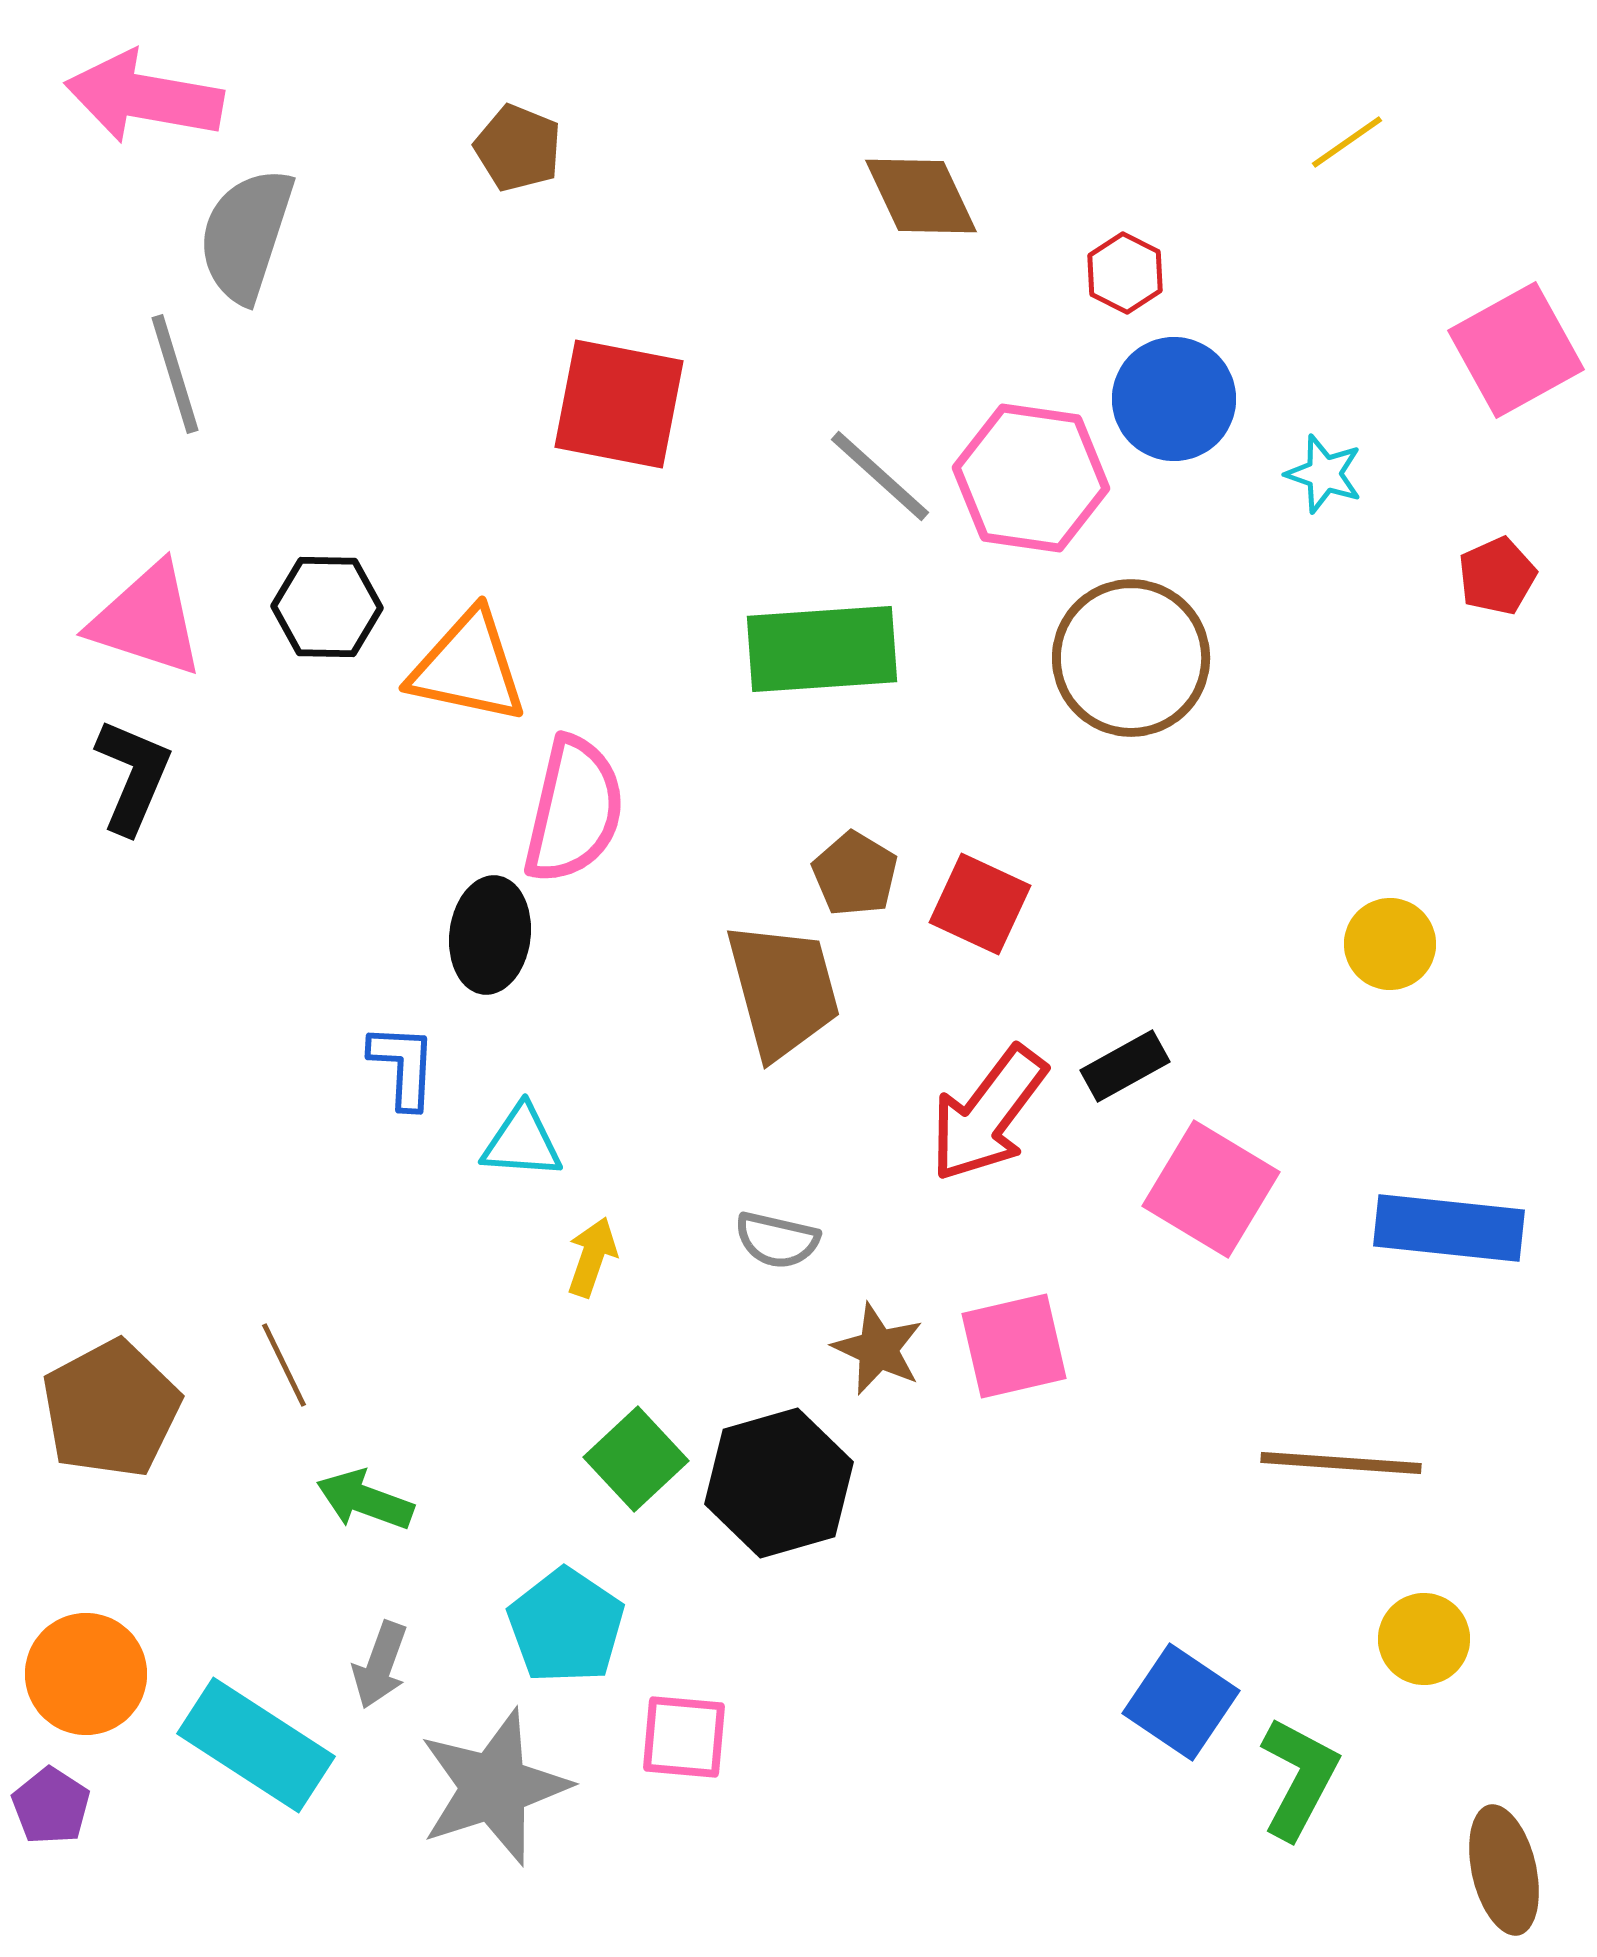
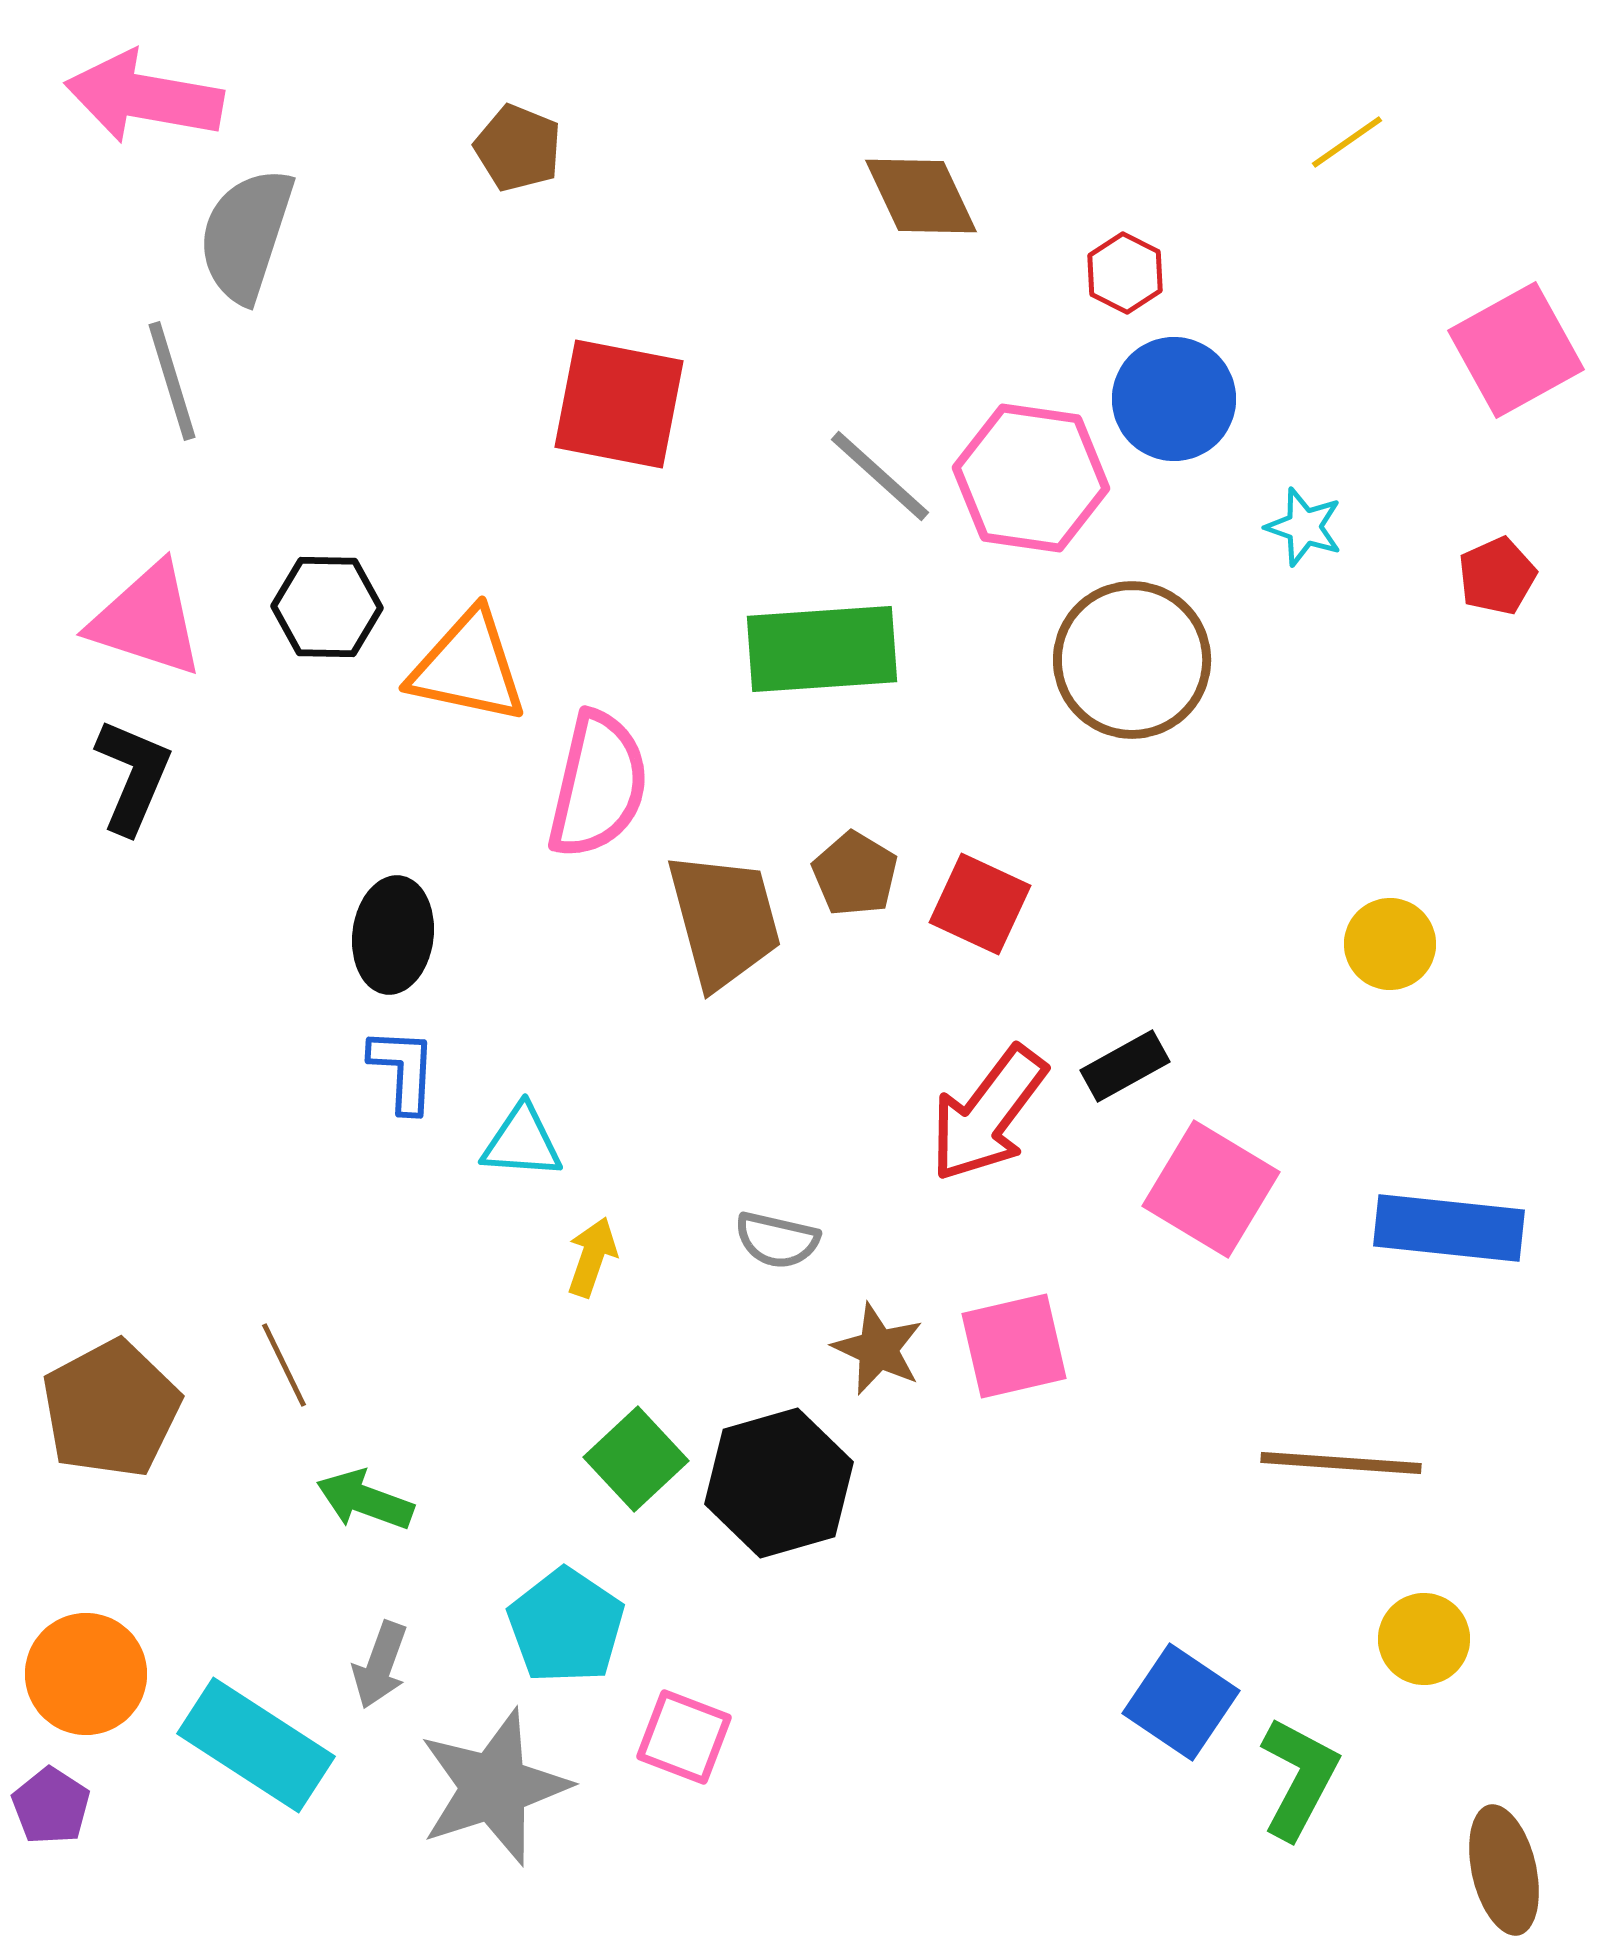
gray line at (175, 374): moved 3 px left, 7 px down
cyan star at (1324, 474): moved 20 px left, 53 px down
brown circle at (1131, 658): moved 1 px right, 2 px down
pink semicircle at (574, 810): moved 24 px right, 25 px up
black ellipse at (490, 935): moved 97 px left
brown trapezoid at (783, 990): moved 59 px left, 70 px up
blue L-shape at (403, 1066): moved 4 px down
pink square at (684, 1737): rotated 16 degrees clockwise
